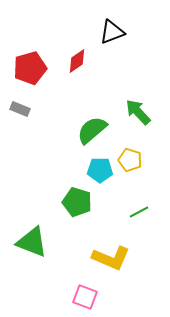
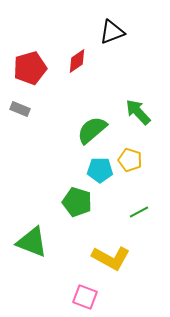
yellow L-shape: rotated 6 degrees clockwise
